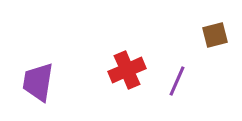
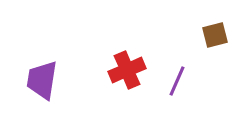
purple trapezoid: moved 4 px right, 2 px up
